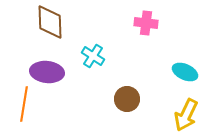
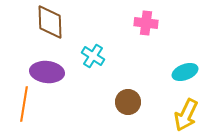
cyan ellipse: rotated 45 degrees counterclockwise
brown circle: moved 1 px right, 3 px down
